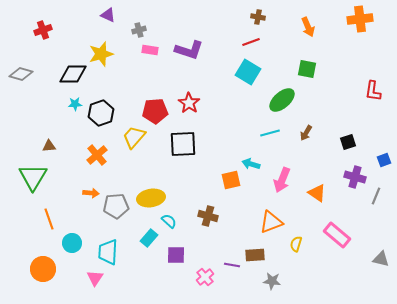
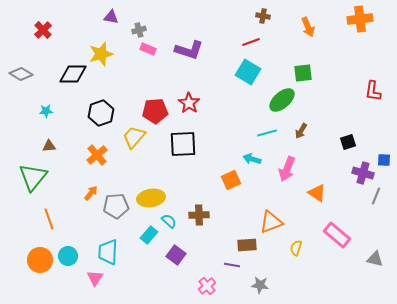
purple triangle at (108, 15): moved 3 px right, 2 px down; rotated 14 degrees counterclockwise
brown cross at (258, 17): moved 5 px right, 1 px up
red cross at (43, 30): rotated 24 degrees counterclockwise
pink rectangle at (150, 50): moved 2 px left, 1 px up; rotated 14 degrees clockwise
green square at (307, 69): moved 4 px left, 4 px down; rotated 18 degrees counterclockwise
gray diamond at (21, 74): rotated 15 degrees clockwise
cyan star at (75, 104): moved 29 px left, 7 px down
cyan line at (270, 133): moved 3 px left
brown arrow at (306, 133): moved 5 px left, 2 px up
blue square at (384, 160): rotated 24 degrees clockwise
cyan arrow at (251, 164): moved 1 px right, 5 px up
green triangle at (33, 177): rotated 8 degrees clockwise
purple cross at (355, 177): moved 8 px right, 4 px up
orange square at (231, 180): rotated 12 degrees counterclockwise
pink arrow at (282, 180): moved 5 px right, 11 px up
orange arrow at (91, 193): rotated 56 degrees counterclockwise
brown cross at (208, 216): moved 9 px left, 1 px up; rotated 18 degrees counterclockwise
cyan rectangle at (149, 238): moved 3 px up
cyan circle at (72, 243): moved 4 px left, 13 px down
yellow semicircle at (296, 244): moved 4 px down
purple square at (176, 255): rotated 36 degrees clockwise
brown rectangle at (255, 255): moved 8 px left, 10 px up
gray triangle at (381, 259): moved 6 px left
orange circle at (43, 269): moved 3 px left, 9 px up
pink cross at (205, 277): moved 2 px right, 9 px down
gray star at (272, 281): moved 12 px left, 4 px down
